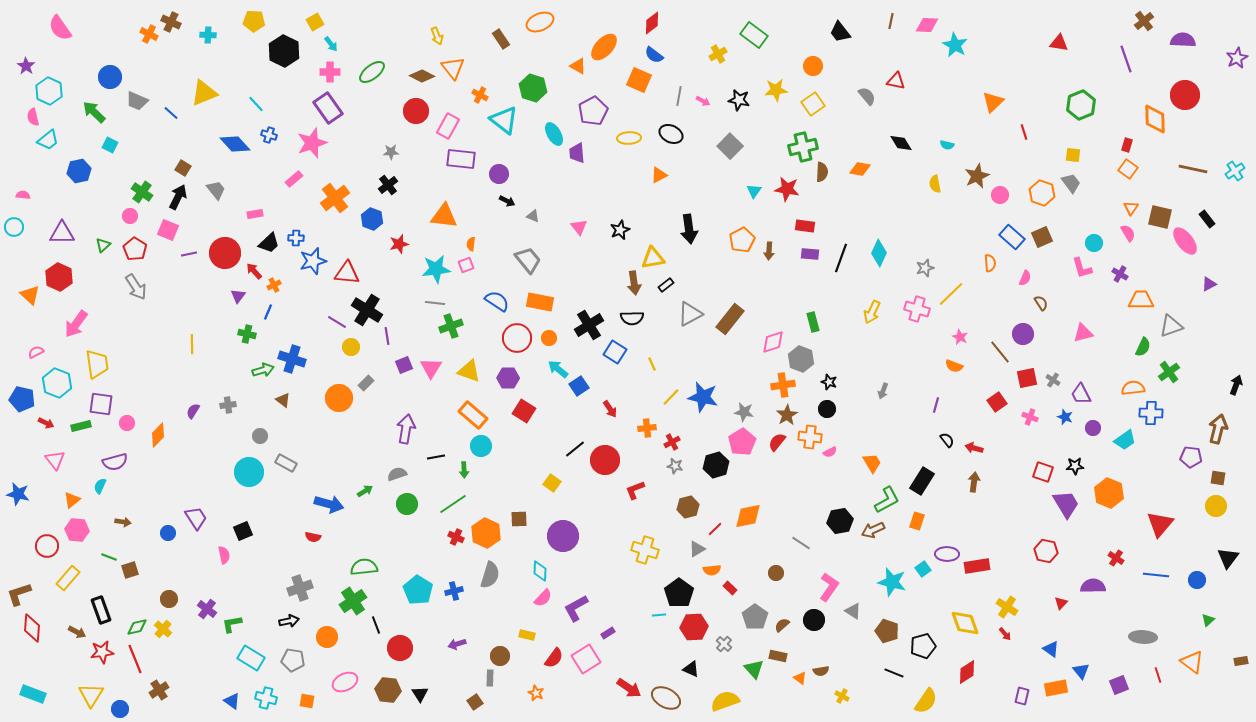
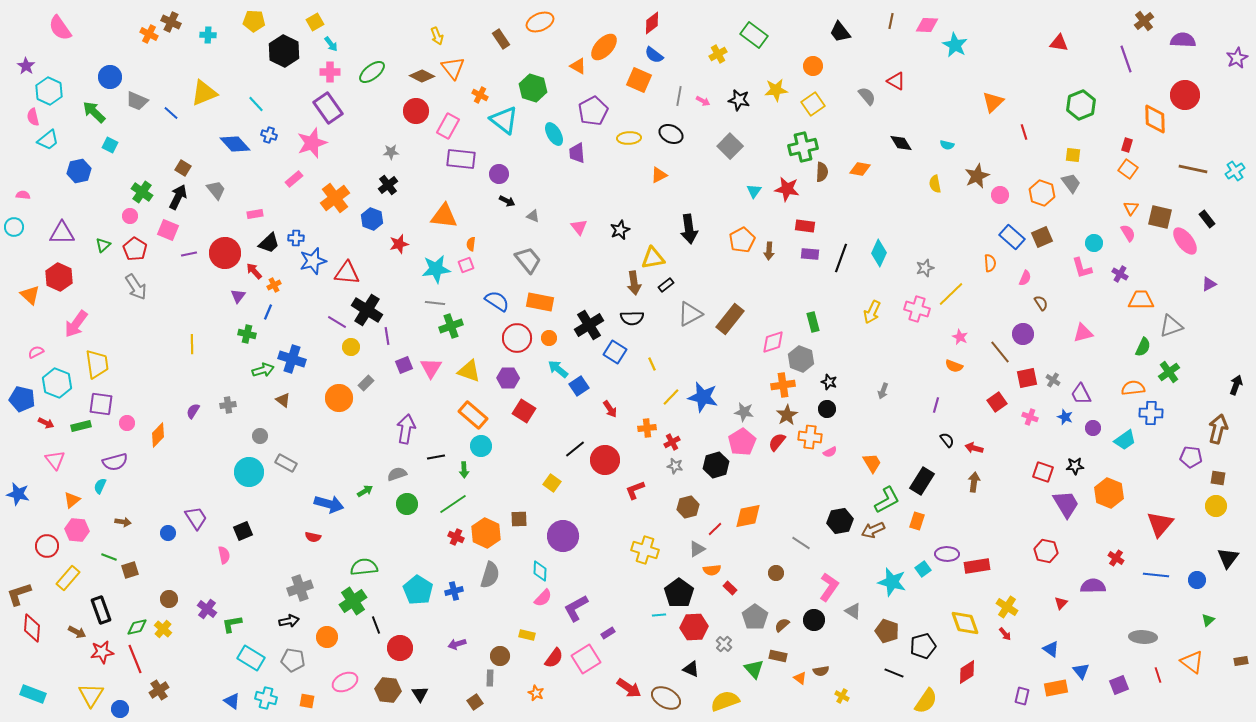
red triangle at (896, 81): rotated 18 degrees clockwise
